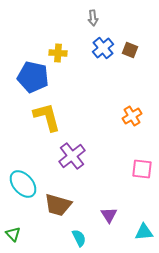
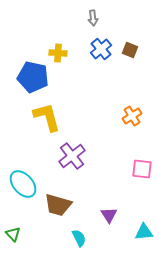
blue cross: moved 2 px left, 1 px down
